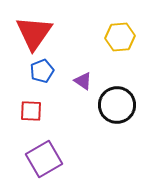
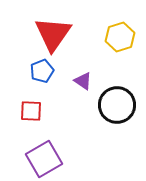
red triangle: moved 19 px right, 1 px down
yellow hexagon: rotated 12 degrees counterclockwise
